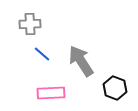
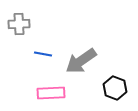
gray cross: moved 11 px left
blue line: moved 1 px right; rotated 30 degrees counterclockwise
gray arrow: rotated 92 degrees counterclockwise
